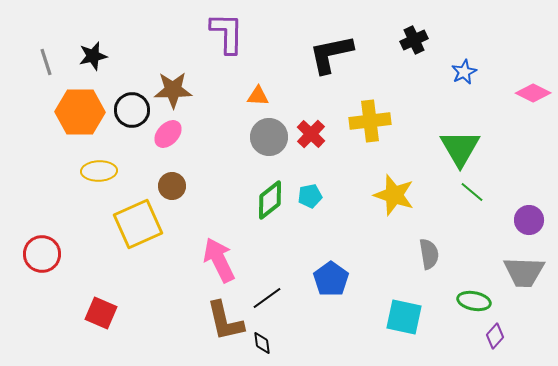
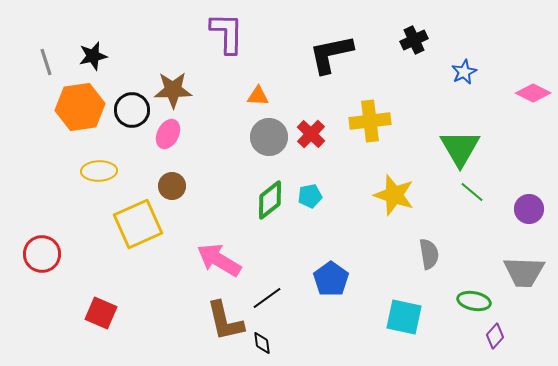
orange hexagon: moved 5 px up; rotated 9 degrees counterclockwise
pink ellipse: rotated 16 degrees counterclockwise
purple circle: moved 11 px up
pink arrow: rotated 33 degrees counterclockwise
